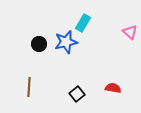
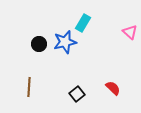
blue star: moved 1 px left
red semicircle: rotated 35 degrees clockwise
